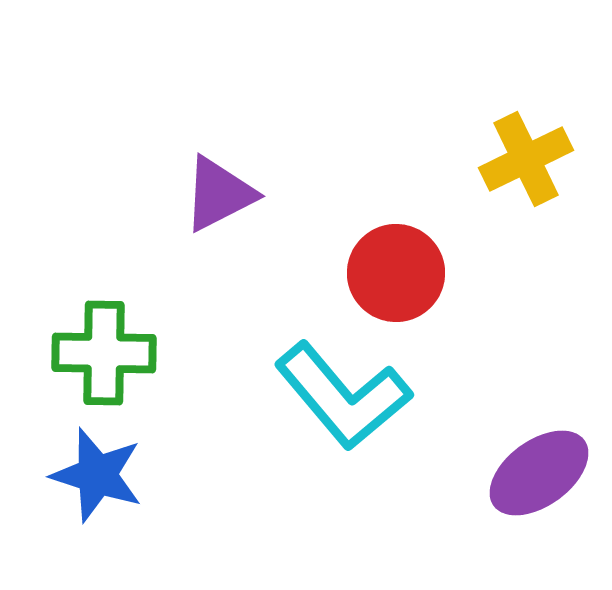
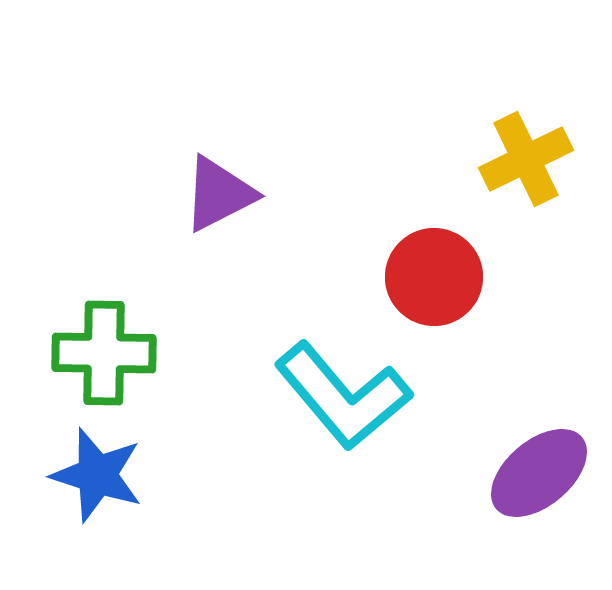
red circle: moved 38 px right, 4 px down
purple ellipse: rotated 4 degrees counterclockwise
